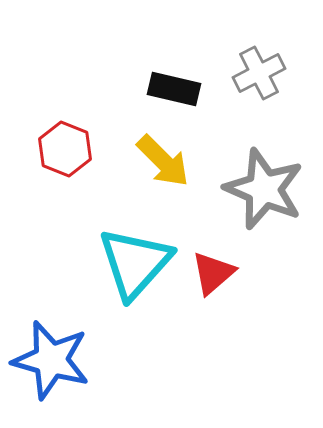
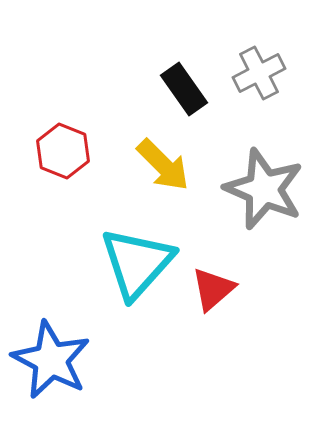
black rectangle: moved 10 px right; rotated 42 degrees clockwise
red hexagon: moved 2 px left, 2 px down
yellow arrow: moved 4 px down
cyan triangle: moved 2 px right
red triangle: moved 16 px down
blue star: rotated 12 degrees clockwise
